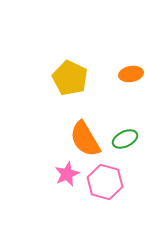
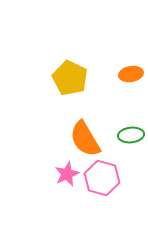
green ellipse: moved 6 px right, 4 px up; rotated 20 degrees clockwise
pink hexagon: moved 3 px left, 4 px up
